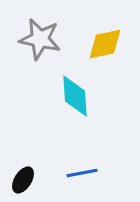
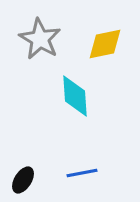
gray star: rotated 18 degrees clockwise
